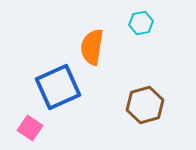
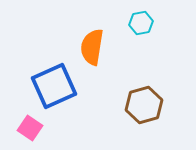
blue square: moved 4 px left, 1 px up
brown hexagon: moved 1 px left
